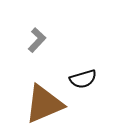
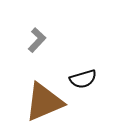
brown triangle: moved 2 px up
